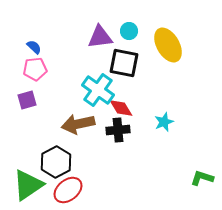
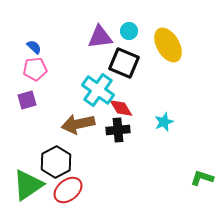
black square: rotated 12 degrees clockwise
